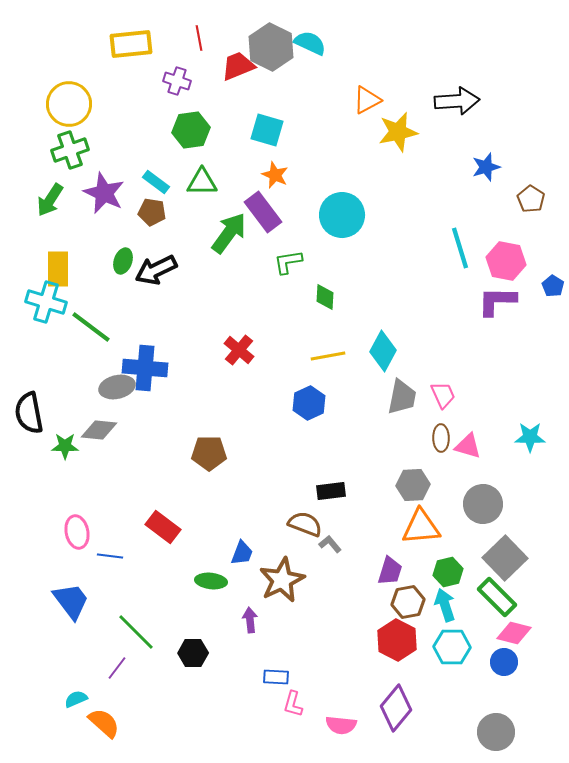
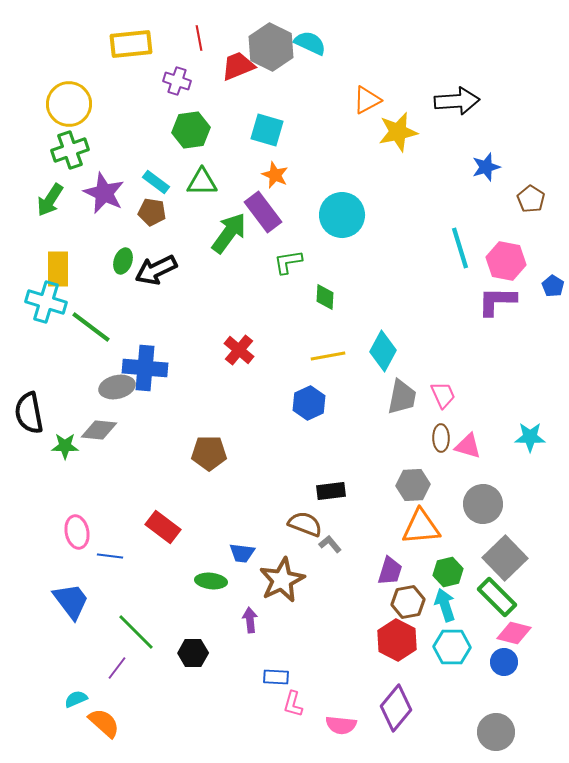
blue trapezoid at (242, 553): rotated 76 degrees clockwise
